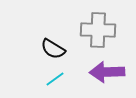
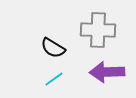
black semicircle: moved 1 px up
cyan line: moved 1 px left
